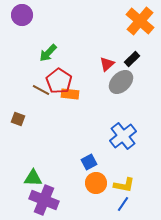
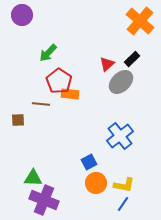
brown line: moved 14 px down; rotated 24 degrees counterclockwise
brown square: moved 1 px down; rotated 24 degrees counterclockwise
blue cross: moved 3 px left
